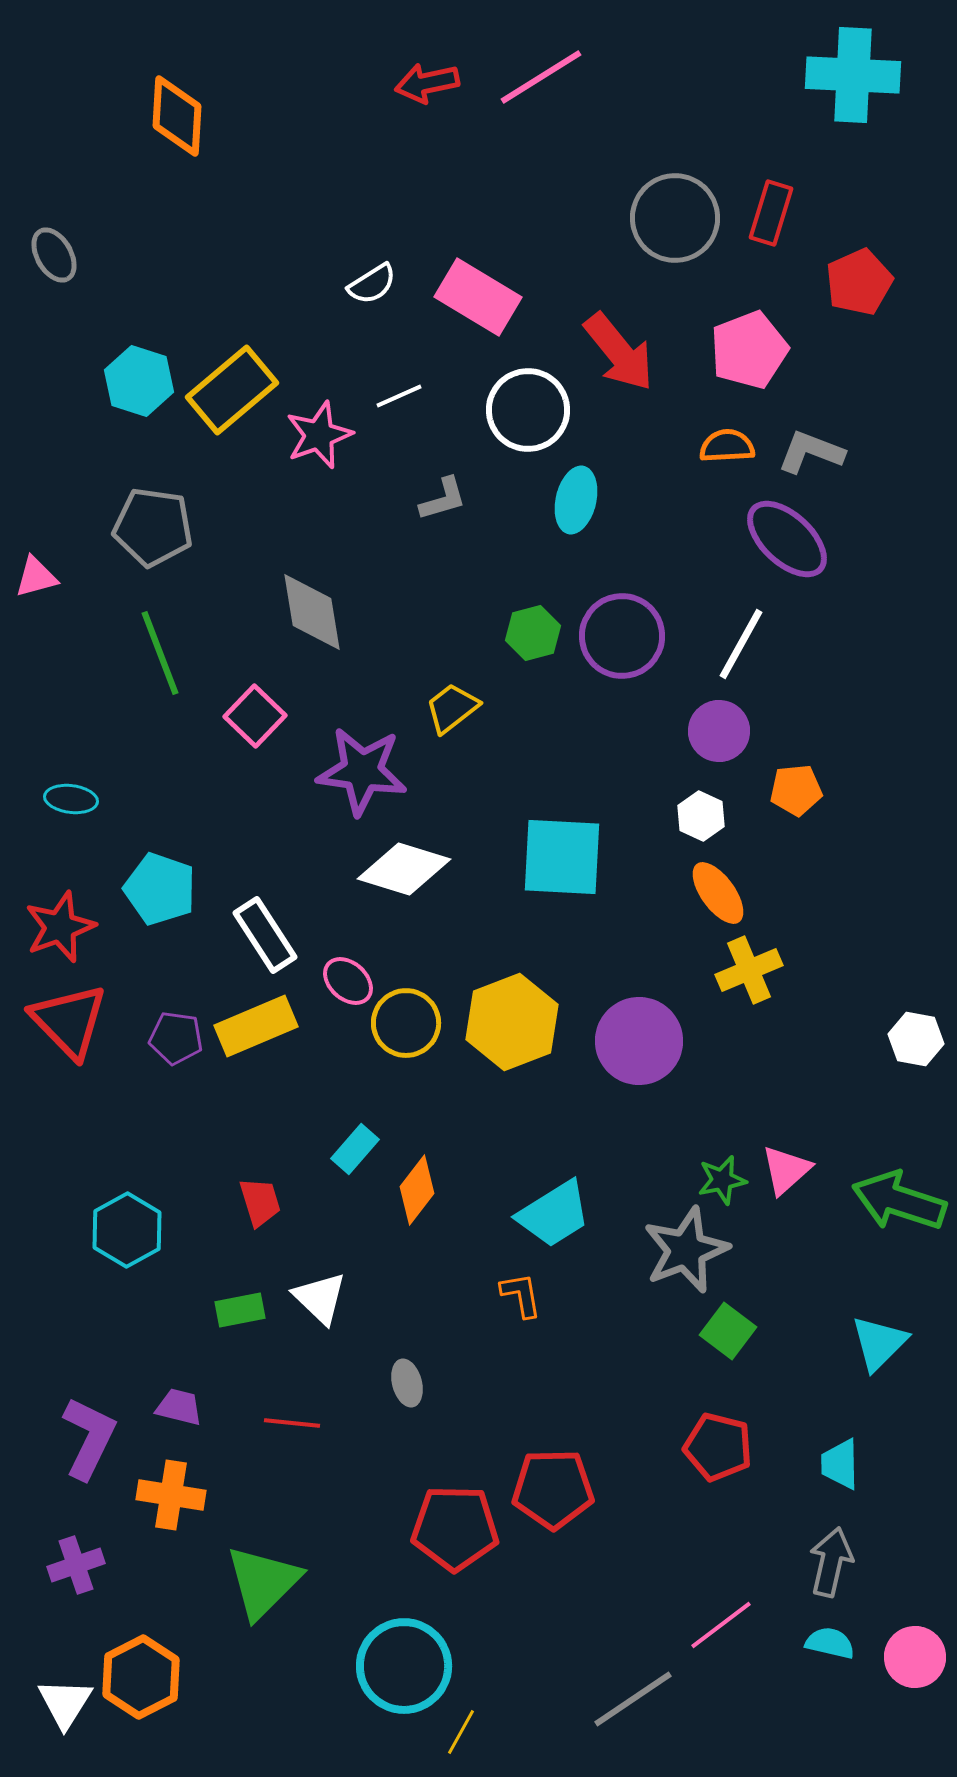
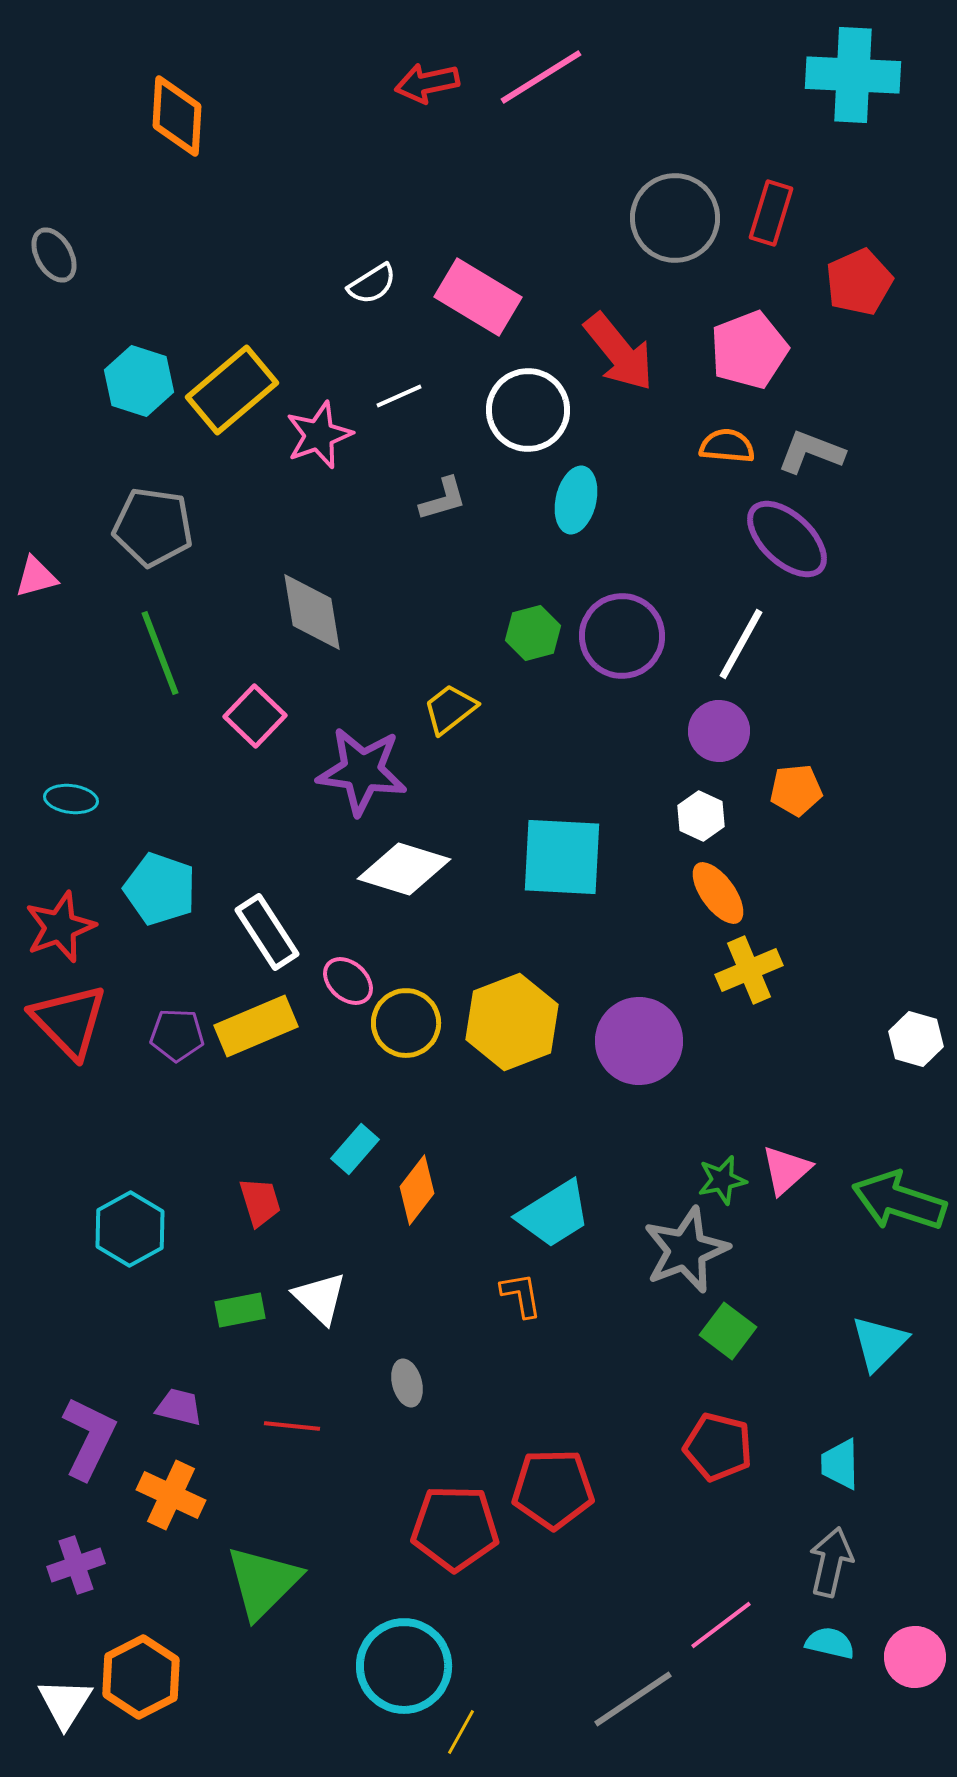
orange semicircle at (727, 446): rotated 8 degrees clockwise
yellow trapezoid at (452, 708): moved 2 px left, 1 px down
white rectangle at (265, 935): moved 2 px right, 3 px up
purple pentagon at (176, 1038): moved 1 px right, 3 px up; rotated 6 degrees counterclockwise
white hexagon at (916, 1039): rotated 6 degrees clockwise
cyan hexagon at (127, 1230): moved 3 px right, 1 px up
red line at (292, 1423): moved 3 px down
orange cross at (171, 1495): rotated 16 degrees clockwise
